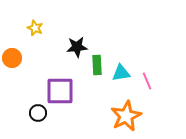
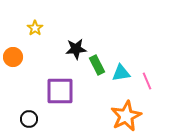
yellow star: rotated 14 degrees clockwise
black star: moved 1 px left, 2 px down
orange circle: moved 1 px right, 1 px up
green rectangle: rotated 24 degrees counterclockwise
black circle: moved 9 px left, 6 px down
